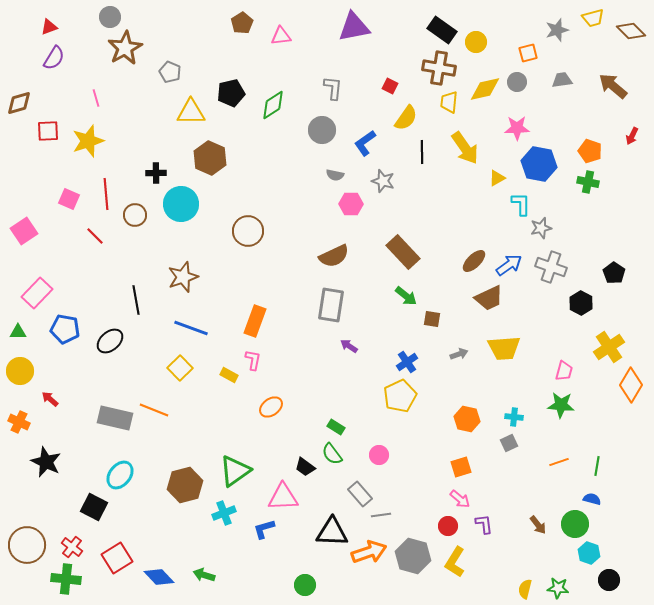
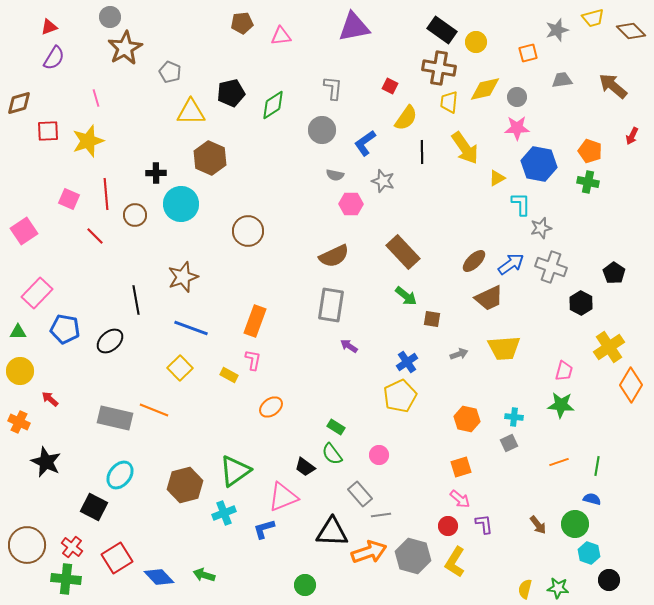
brown pentagon at (242, 23): rotated 25 degrees clockwise
gray circle at (517, 82): moved 15 px down
blue arrow at (509, 265): moved 2 px right, 1 px up
pink triangle at (283, 497): rotated 20 degrees counterclockwise
